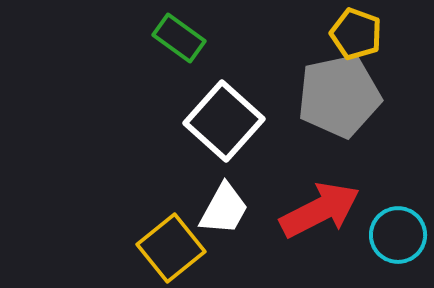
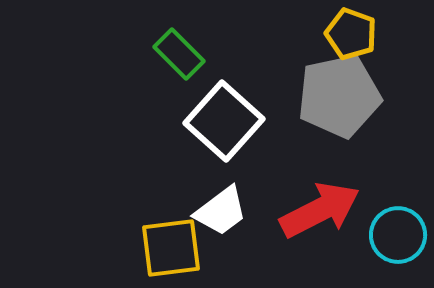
yellow pentagon: moved 5 px left
green rectangle: moved 16 px down; rotated 9 degrees clockwise
white trapezoid: moved 3 px left, 2 px down; rotated 24 degrees clockwise
yellow square: rotated 32 degrees clockwise
